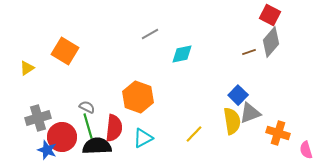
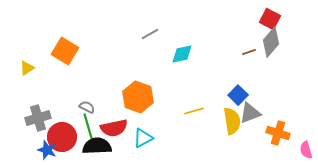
red square: moved 4 px down
red semicircle: rotated 72 degrees clockwise
yellow line: moved 23 px up; rotated 30 degrees clockwise
